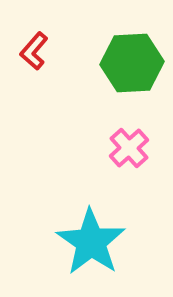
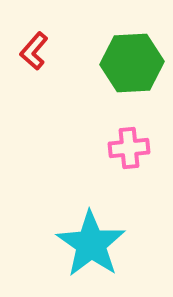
pink cross: rotated 36 degrees clockwise
cyan star: moved 2 px down
